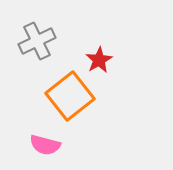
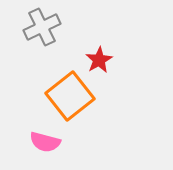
gray cross: moved 5 px right, 14 px up
pink semicircle: moved 3 px up
